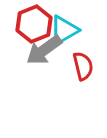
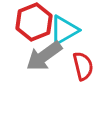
red hexagon: moved 2 px up
gray arrow: moved 6 px down
